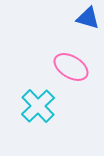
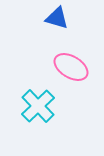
blue triangle: moved 31 px left
